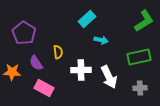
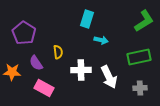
cyan rectangle: rotated 30 degrees counterclockwise
